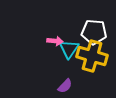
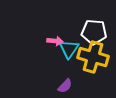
yellow cross: moved 1 px right, 1 px down
